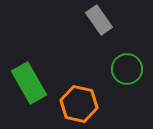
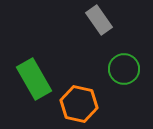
green circle: moved 3 px left
green rectangle: moved 5 px right, 4 px up
